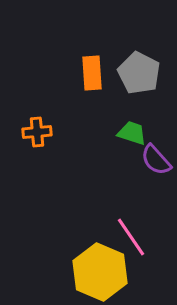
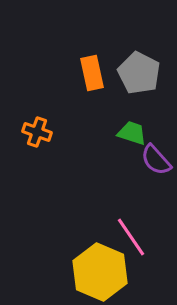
orange rectangle: rotated 8 degrees counterclockwise
orange cross: rotated 24 degrees clockwise
